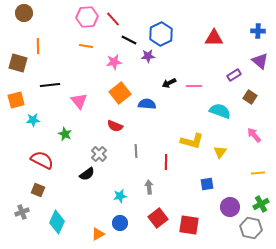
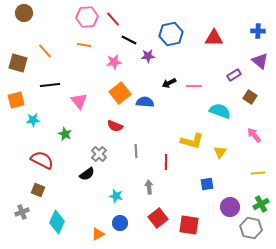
blue hexagon at (161, 34): moved 10 px right; rotated 15 degrees clockwise
orange line at (38, 46): moved 7 px right, 5 px down; rotated 42 degrees counterclockwise
orange line at (86, 46): moved 2 px left, 1 px up
blue semicircle at (147, 104): moved 2 px left, 2 px up
cyan star at (120, 196): moved 4 px left; rotated 24 degrees clockwise
